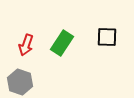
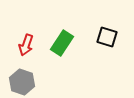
black square: rotated 15 degrees clockwise
gray hexagon: moved 2 px right
